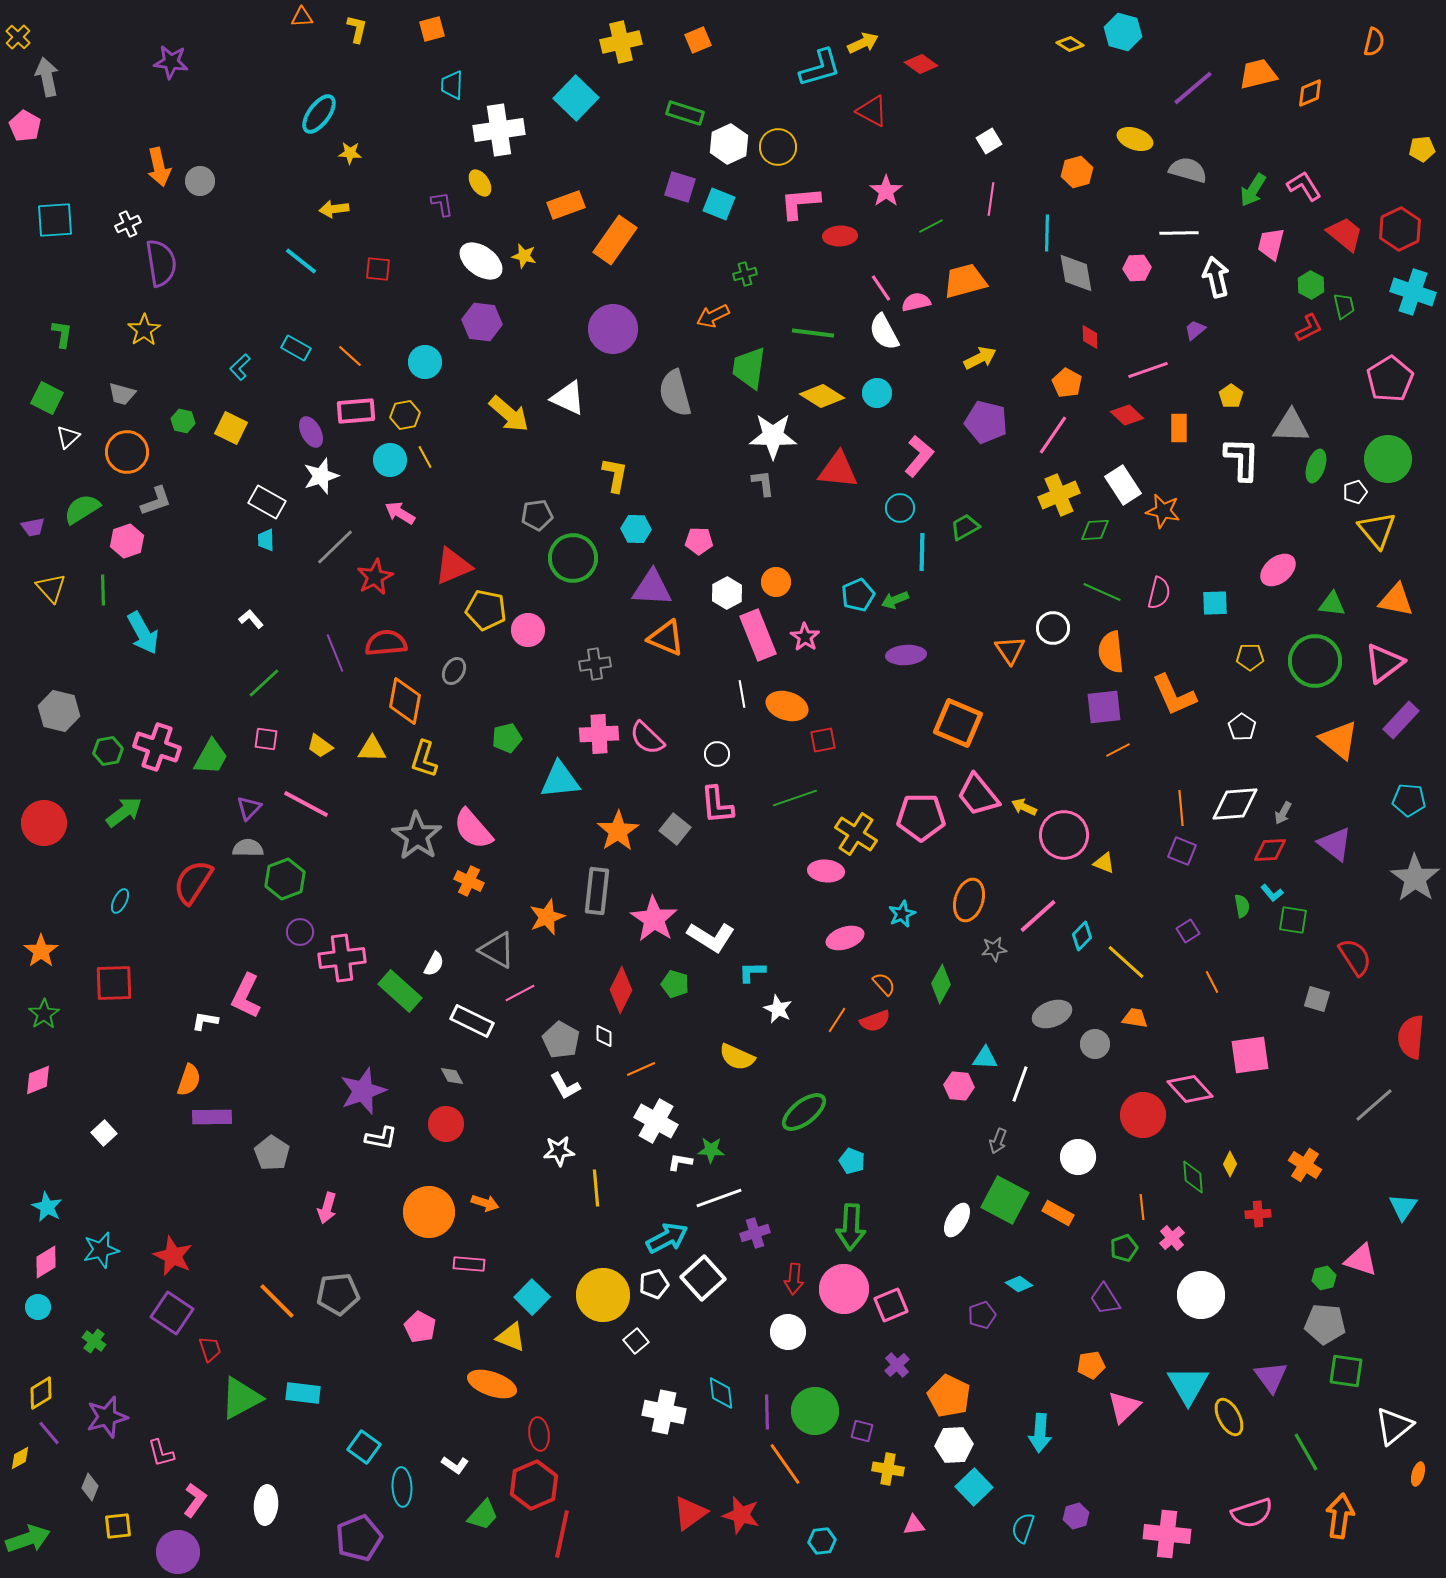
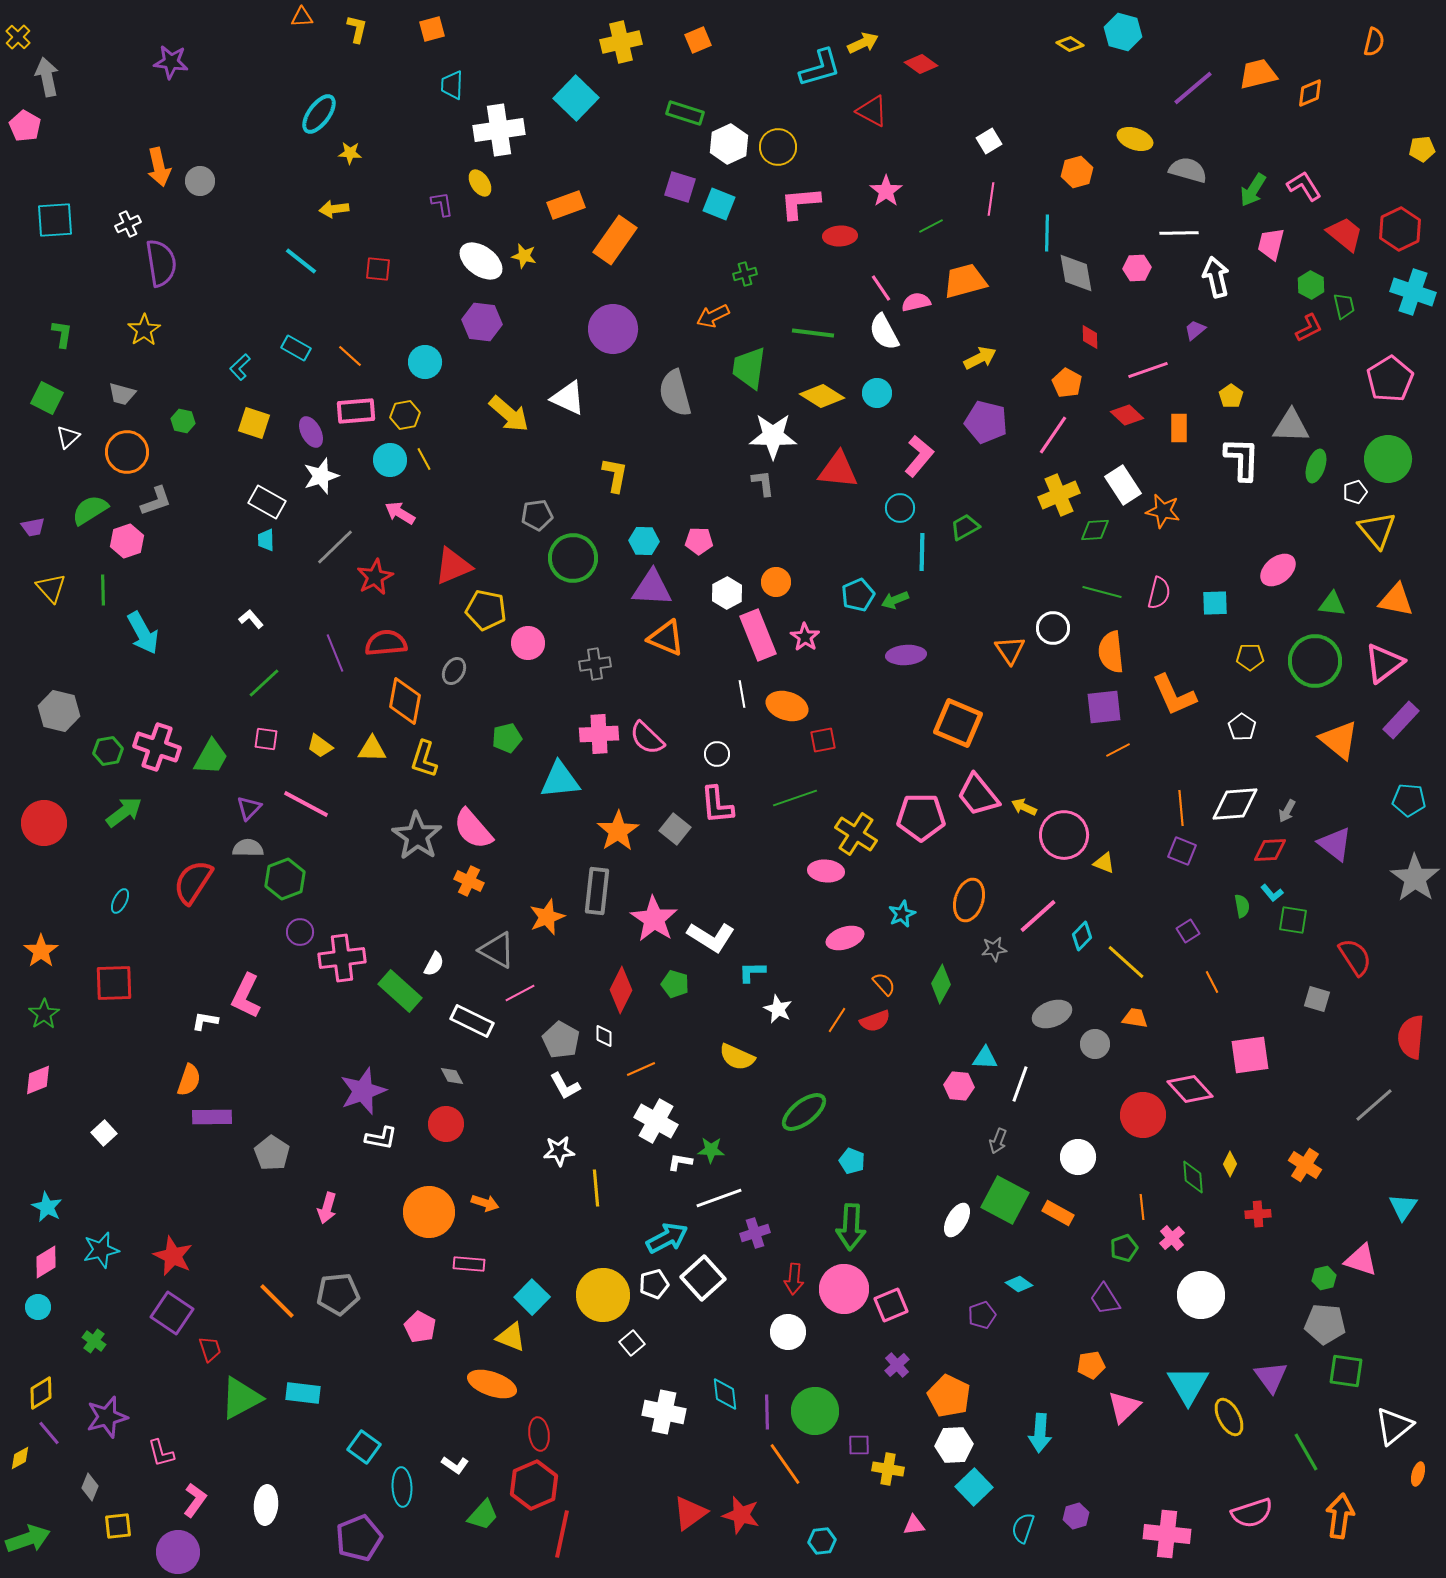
yellow square at (231, 428): moved 23 px right, 5 px up; rotated 8 degrees counterclockwise
yellow line at (425, 457): moved 1 px left, 2 px down
green semicircle at (82, 509): moved 8 px right, 1 px down
cyan hexagon at (636, 529): moved 8 px right, 12 px down
green line at (1102, 592): rotated 9 degrees counterclockwise
pink circle at (528, 630): moved 13 px down
gray arrow at (1283, 813): moved 4 px right, 2 px up
white square at (636, 1341): moved 4 px left, 2 px down
cyan diamond at (721, 1393): moved 4 px right, 1 px down
purple square at (862, 1431): moved 3 px left, 14 px down; rotated 15 degrees counterclockwise
